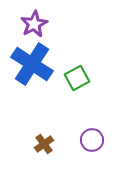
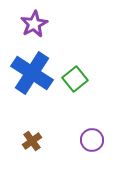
blue cross: moved 9 px down
green square: moved 2 px left, 1 px down; rotated 10 degrees counterclockwise
brown cross: moved 12 px left, 3 px up
